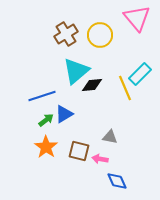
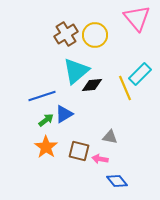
yellow circle: moved 5 px left
blue diamond: rotated 15 degrees counterclockwise
